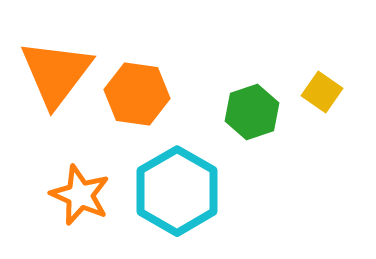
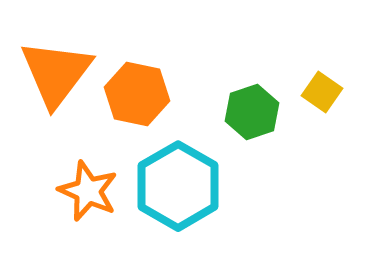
orange hexagon: rotated 4 degrees clockwise
cyan hexagon: moved 1 px right, 5 px up
orange star: moved 8 px right, 4 px up
